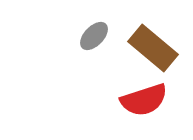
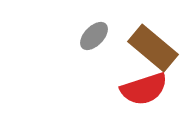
red semicircle: moved 11 px up
